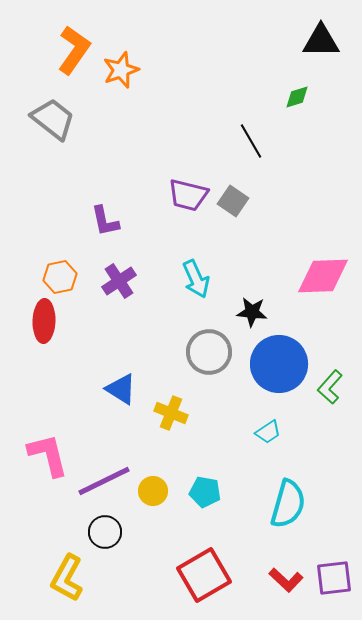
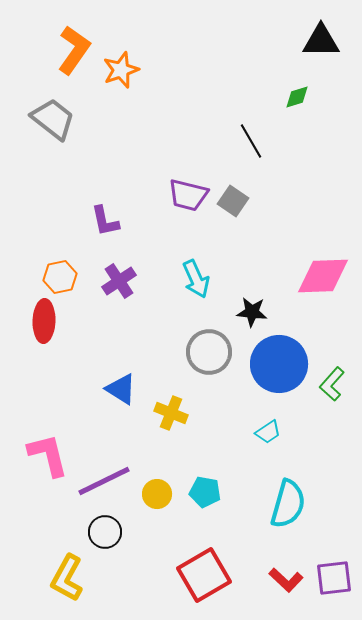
green L-shape: moved 2 px right, 3 px up
yellow circle: moved 4 px right, 3 px down
